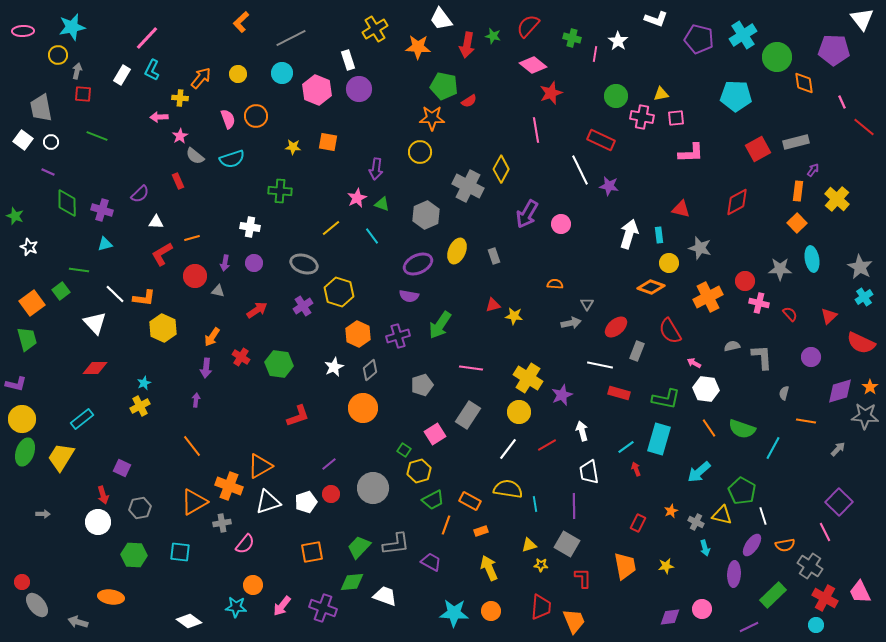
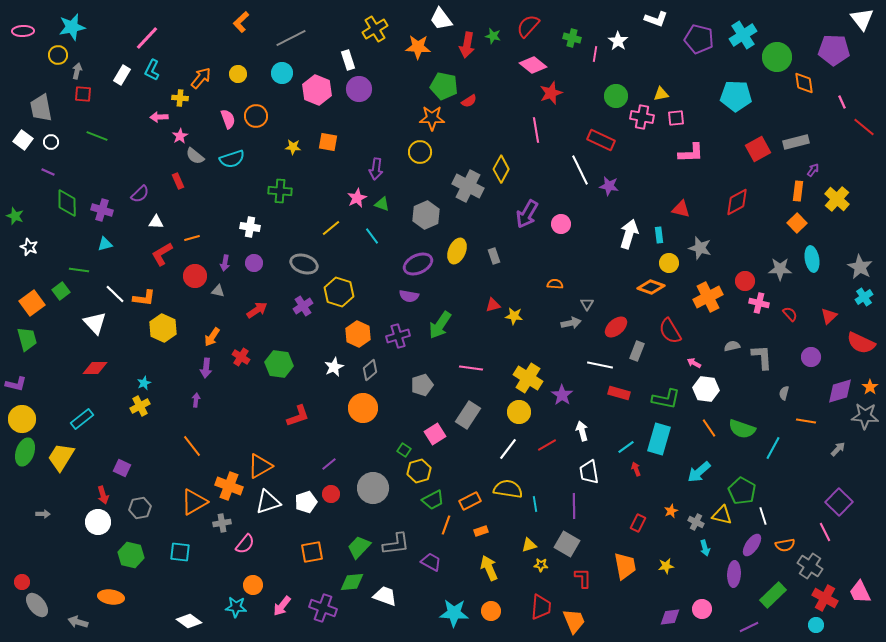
purple star at (562, 395): rotated 15 degrees counterclockwise
orange rectangle at (470, 501): rotated 55 degrees counterclockwise
green hexagon at (134, 555): moved 3 px left; rotated 10 degrees clockwise
